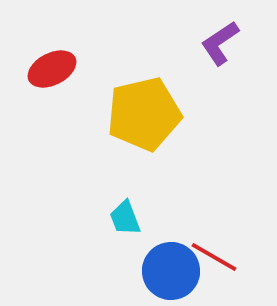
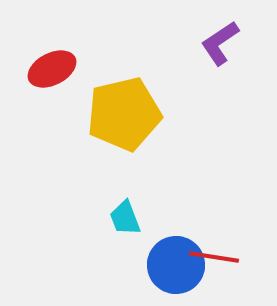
yellow pentagon: moved 20 px left
red line: rotated 21 degrees counterclockwise
blue circle: moved 5 px right, 6 px up
